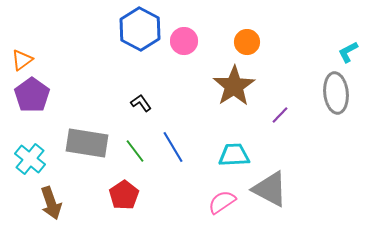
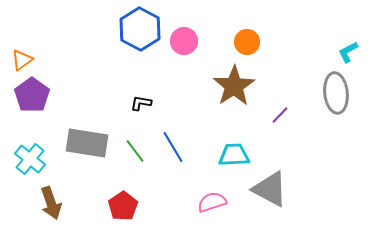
black L-shape: rotated 45 degrees counterclockwise
red pentagon: moved 1 px left, 11 px down
pink semicircle: moved 10 px left; rotated 16 degrees clockwise
